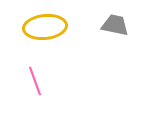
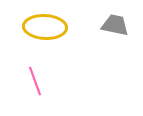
yellow ellipse: rotated 9 degrees clockwise
